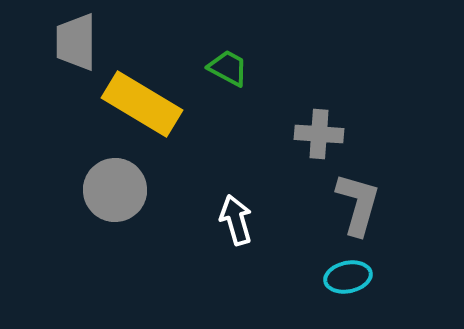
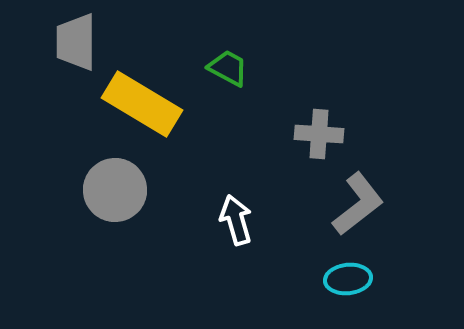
gray L-shape: rotated 36 degrees clockwise
cyan ellipse: moved 2 px down; rotated 6 degrees clockwise
